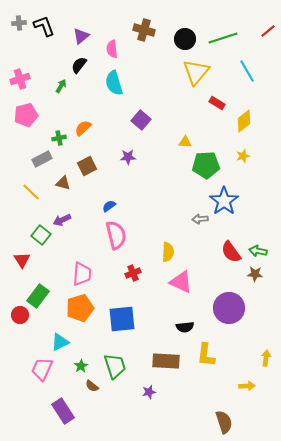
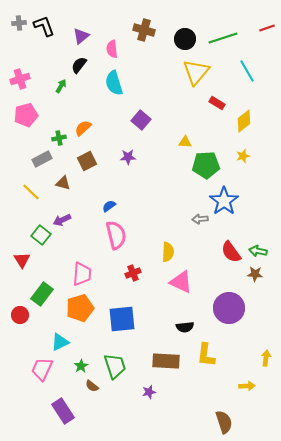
red line at (268, 31): moved 1 px left, 3 px up; rotated 21 degrees clockwise
brown square at (87, 166): moved 5 px up
green rectangle at (38, 296): moved 4 px right, 2 px up
